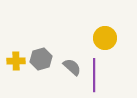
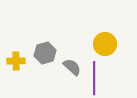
yellow circle: moved 6 px down
gray hexagon: moved 4 px right, 6 px up
purple line: moved 3 px down
